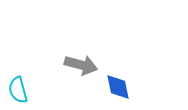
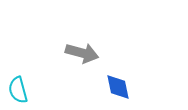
gray arrow: moved 1 px right, 12 px up
